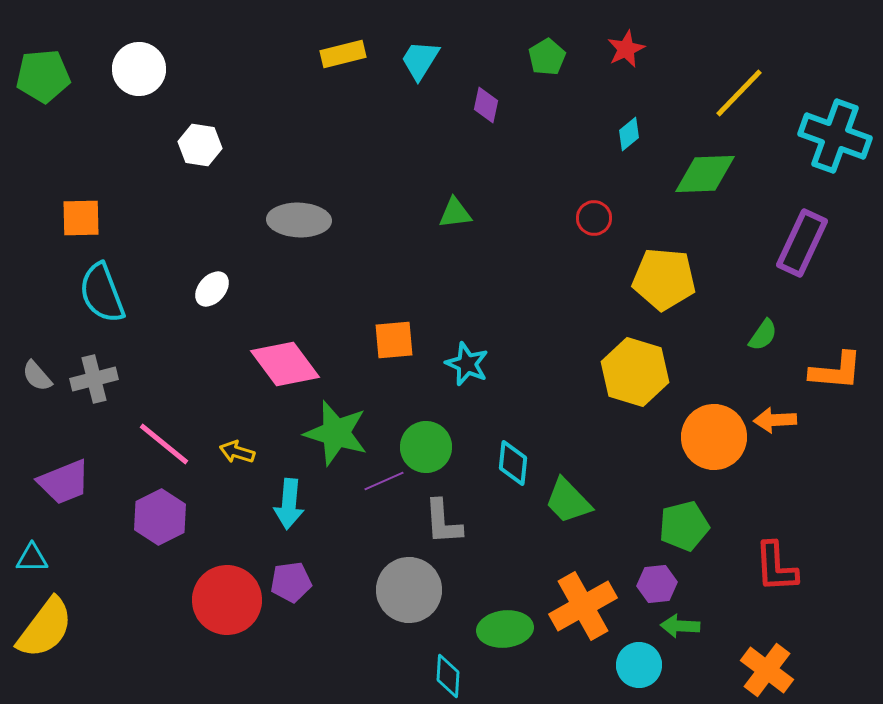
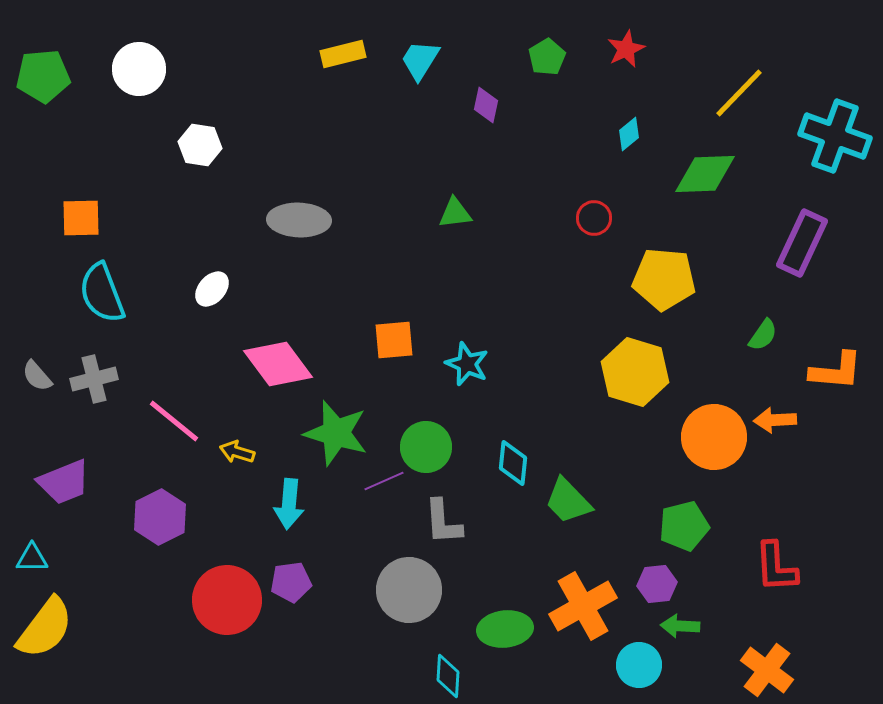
pink diamond at (285, 364): moved 7 px left
pink line at (164, 444): moved 10 px right, 23 px up
